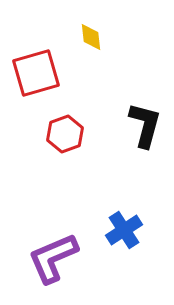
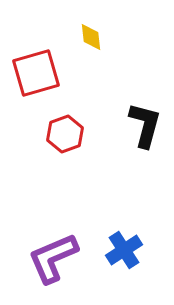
blue cross: moved 20 px down
